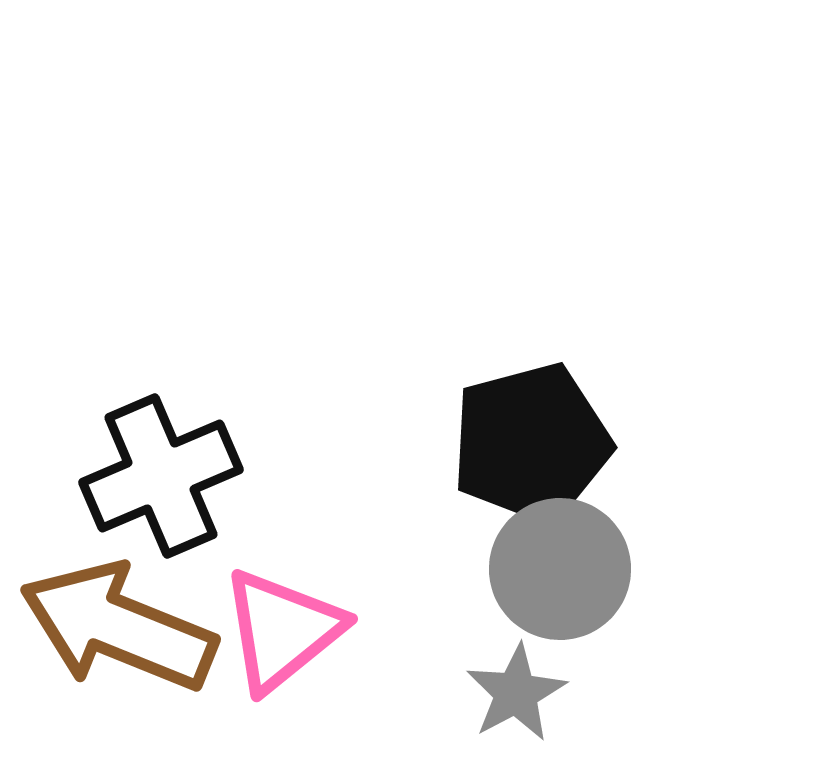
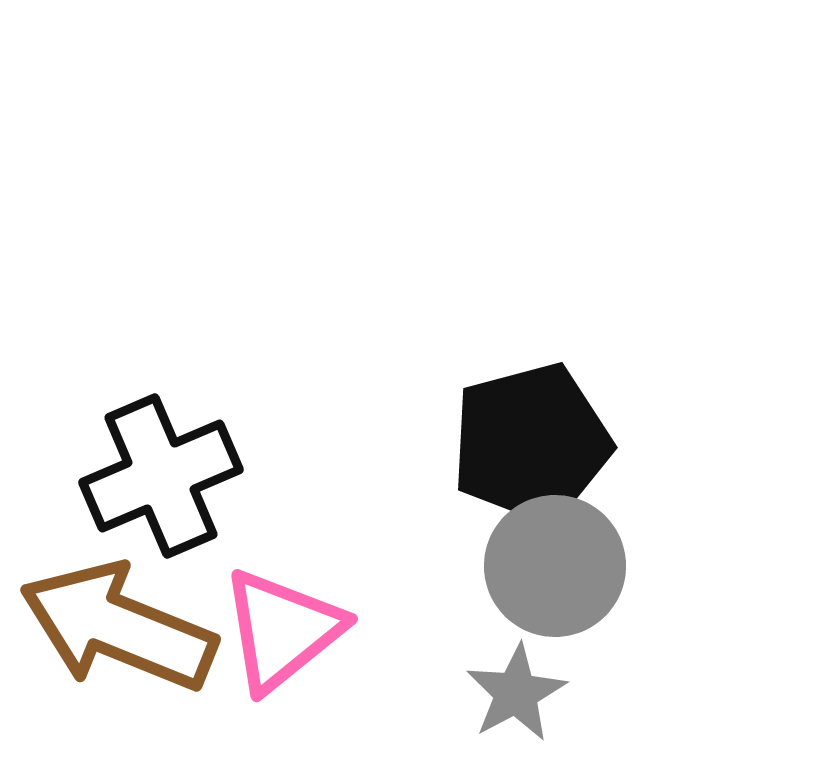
gray circle: moved 5 px left, 3 px up
